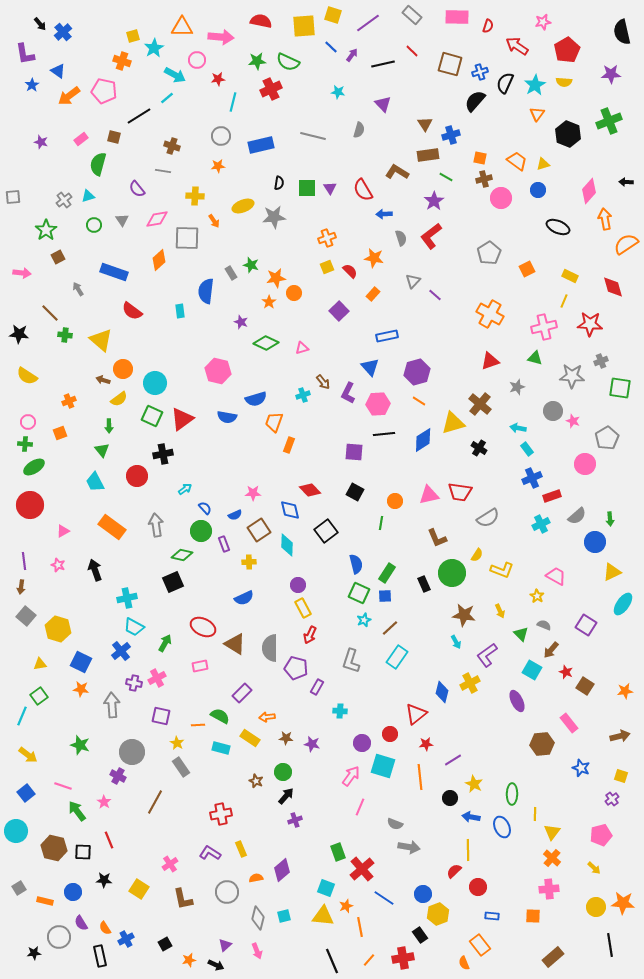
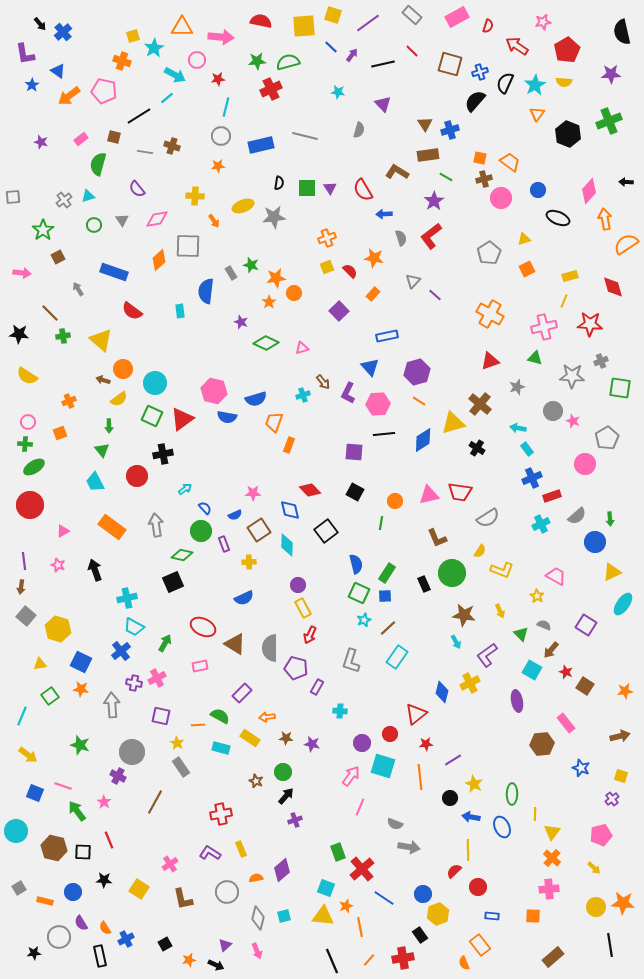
pink rectangle at (457, 17): rotated 30 degrees counterclockwise
green semicircle at (288, 62): rotated 140 degrees clockwise
cyan line at (233, 102): moved 7 px left, 5 px down
blue cross at (451, 135): moved 1 px left, 5 px up
gray line at (313, 136): moved 8 px left
orange trapezoid at (517, 161): moved 7 px left, 1 px down
yellow triangle at (543, 164): moved 19 px left, 75 px down
gray line at (163, 171): moved 18 px left, 19 px up
black ellipse at (558, 227): moved 9 px up
green star at (46, 230): moved 3 px left
gray square at (187, 238): moved 1 px right, 8 px down
yellow rectangle at (570, 276): rotated 42 degrees counterclockwise
green cross at (65, 335): moved 2 px left, 1 px down; rotated 16 degrees counterclockwise
pink hexagon at (218, 371): moved 4 px left, 20 px down
black cross at (479, 448): moved 2 px left
yellow semicircle at (477, 555): moved 3 px right, 4 px up
brown line at (390, 628): moved 2 px left
green square at (39, 696): moved 11 px right
purple ellipse at (517, 701): rotated 15 degrees clockwise
pink rectangle at (569, 723): moved 3 px left
blue square at (26, 793): moved 9 px right; rotated 30 degrees counterclockwise
